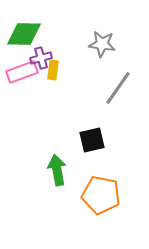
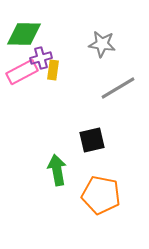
pink rectangle: rotated 8 degrees counterclockwise
gray line: rotated 24 degrees clockwise
